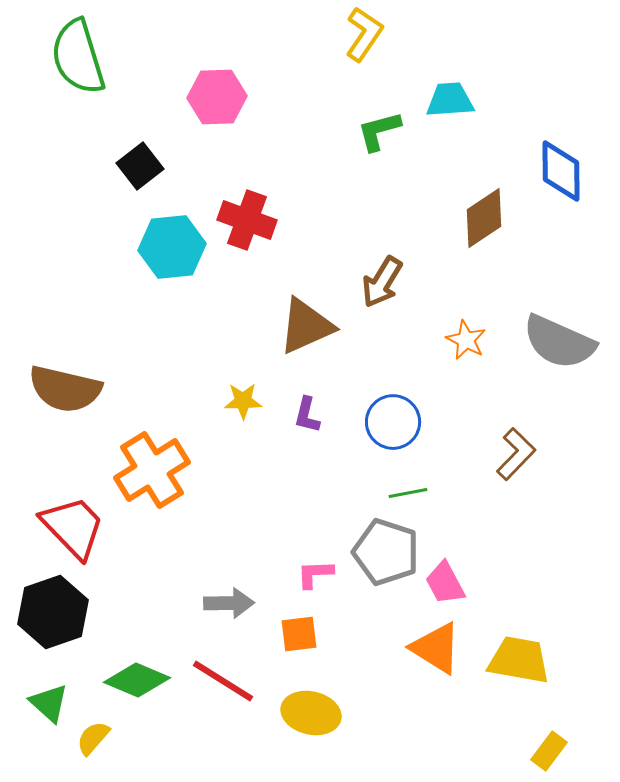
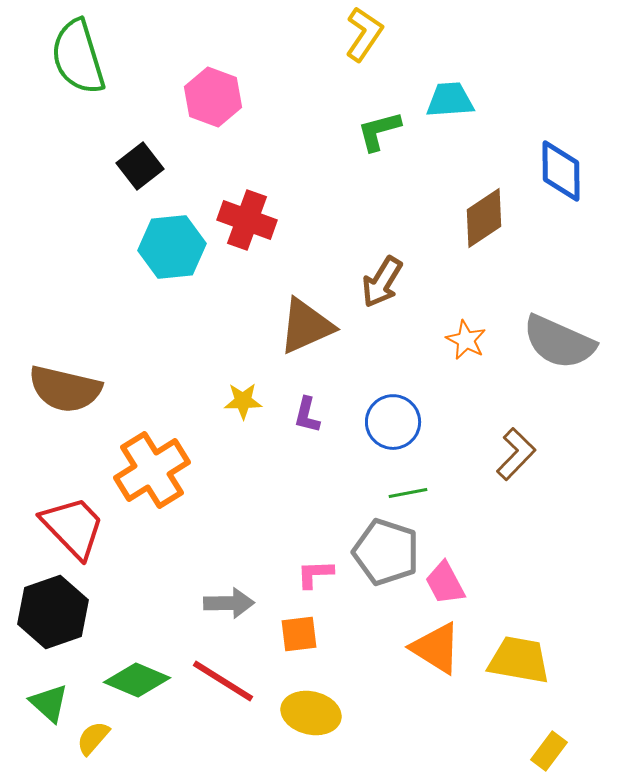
pink hexagon: moved 4 px left; rotated 22 degrees clockwise
